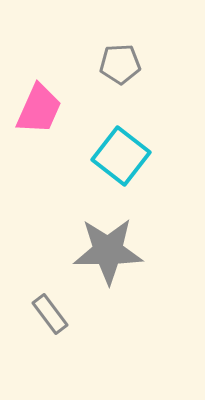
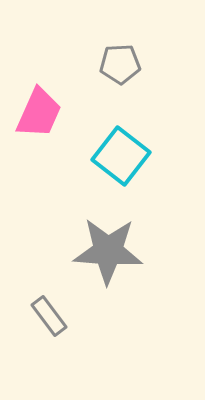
pink trapezoid: moved 4 px down
gray star: rotated 4 degrees clockwise
gray rectangle: moved 1 px left, 2 px down
